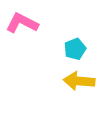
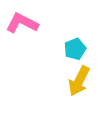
yellow arrow: rotated 68 degrees counterclockwise
